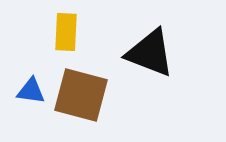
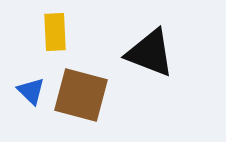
yellow rectangle: moved 11 px left; rotated 6 degrees counterclockwise
blue triangle: rotated 36 degrees clockwise
